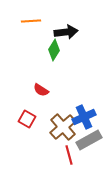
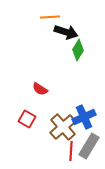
orange line: moved 19 px right, 4 px up
black arrow: rotated 25 degrees clockwise
green diamond: moved 24 px right
red semicircle: moved 1 px left, 1 px up
gray rectangle: moved 6 px down; rotated 30 degrees counterclockwise
red line: moved 2 px right, 4 px up; rotated 18 degrees clockwise
